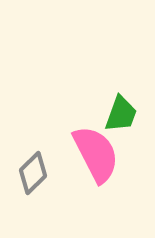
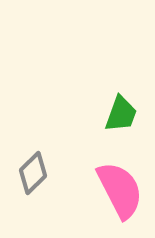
pink semicircle: moved 24 px right, 36 px down
